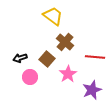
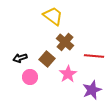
red line: moved 1 px left, 1 px up
